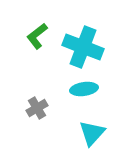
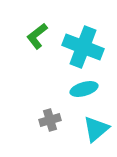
cyan ellipse: rotated 8 degrees counterclockwise
gray cross: moved 13 px right, 12 px down; rotated 15 degrees clockwise
cyan triangle: moved 4 px right, 4 px up; rotated 8 degrees clockwise
